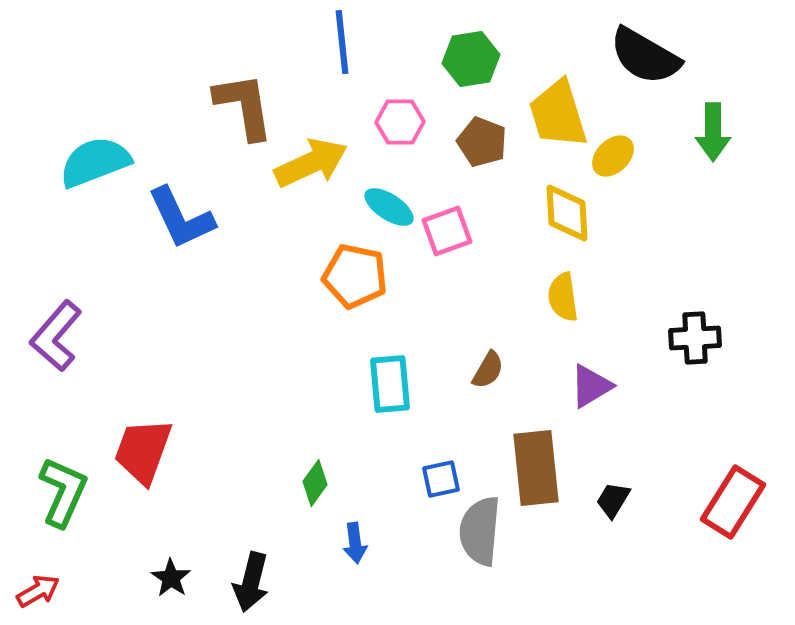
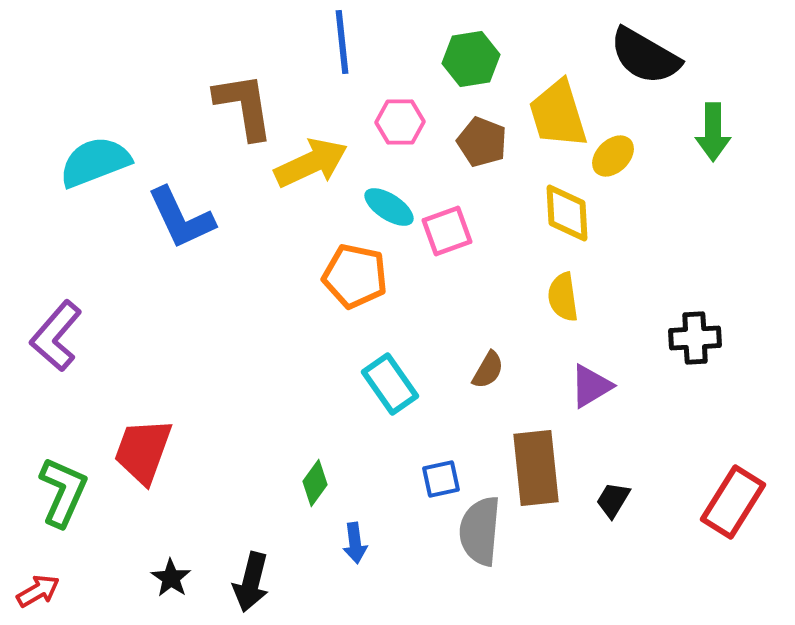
cyan rectangle: rotated 30 degrees counterclockwise
